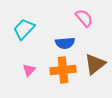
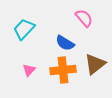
blue semicircle: rotated 36 degrees clockwise
